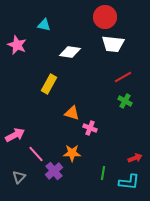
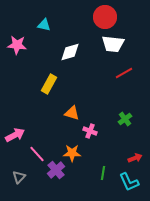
pink star: rotated 18 degrees counterclockwise
white diamond: rotated 25 degrees counterclockwise
red line: moved 1 px right, 4 px up
green cross: moved 18 px down; rotated 24 degrees clockwise
pink cross: moved 3 px down
pink line: moved 1 px right
purple cross: moved 2 px right, 1 px up
cyan L-shape: rotated 60 degrees clockwise
